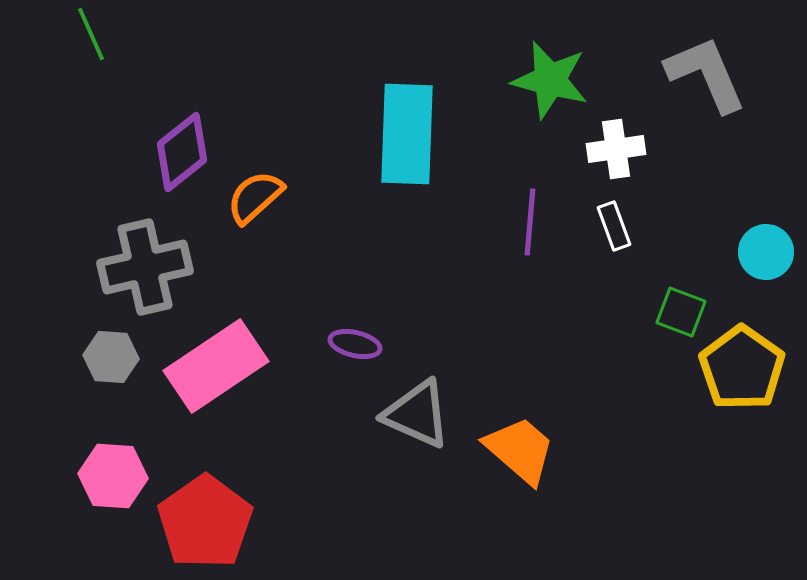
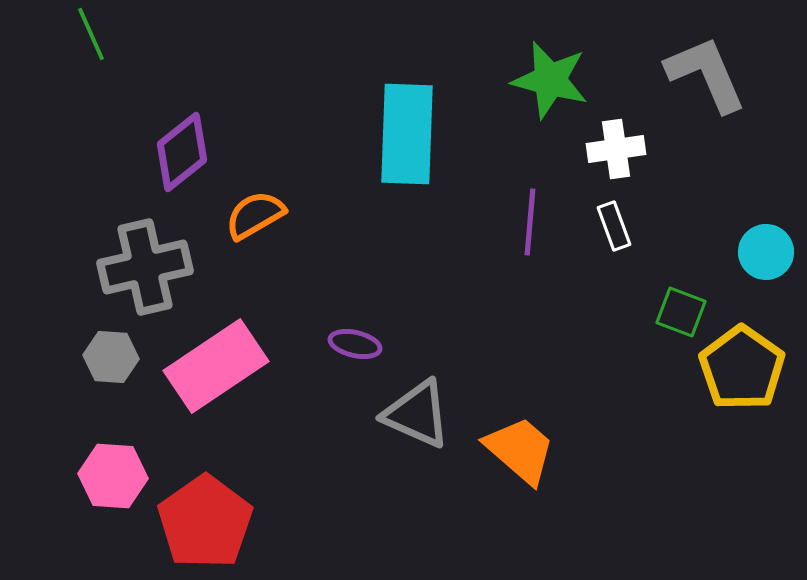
orange semicircle: moved 18 px down; rotated 12 degrees clockwise
